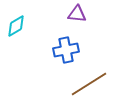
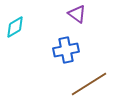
purple triangle: rotated 30 degrees clockwise
cyan diamond: moved 1 px left, 1 px down
